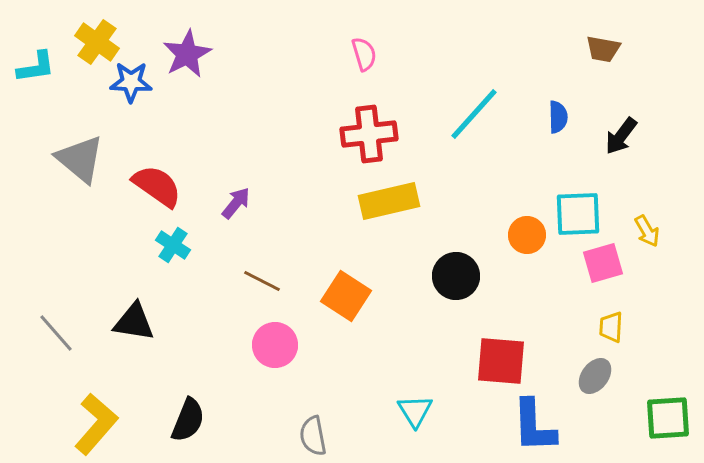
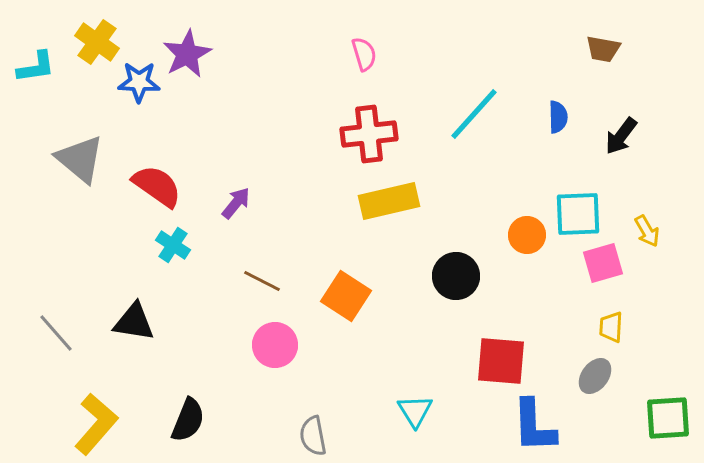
blue star: moved 8 px right
